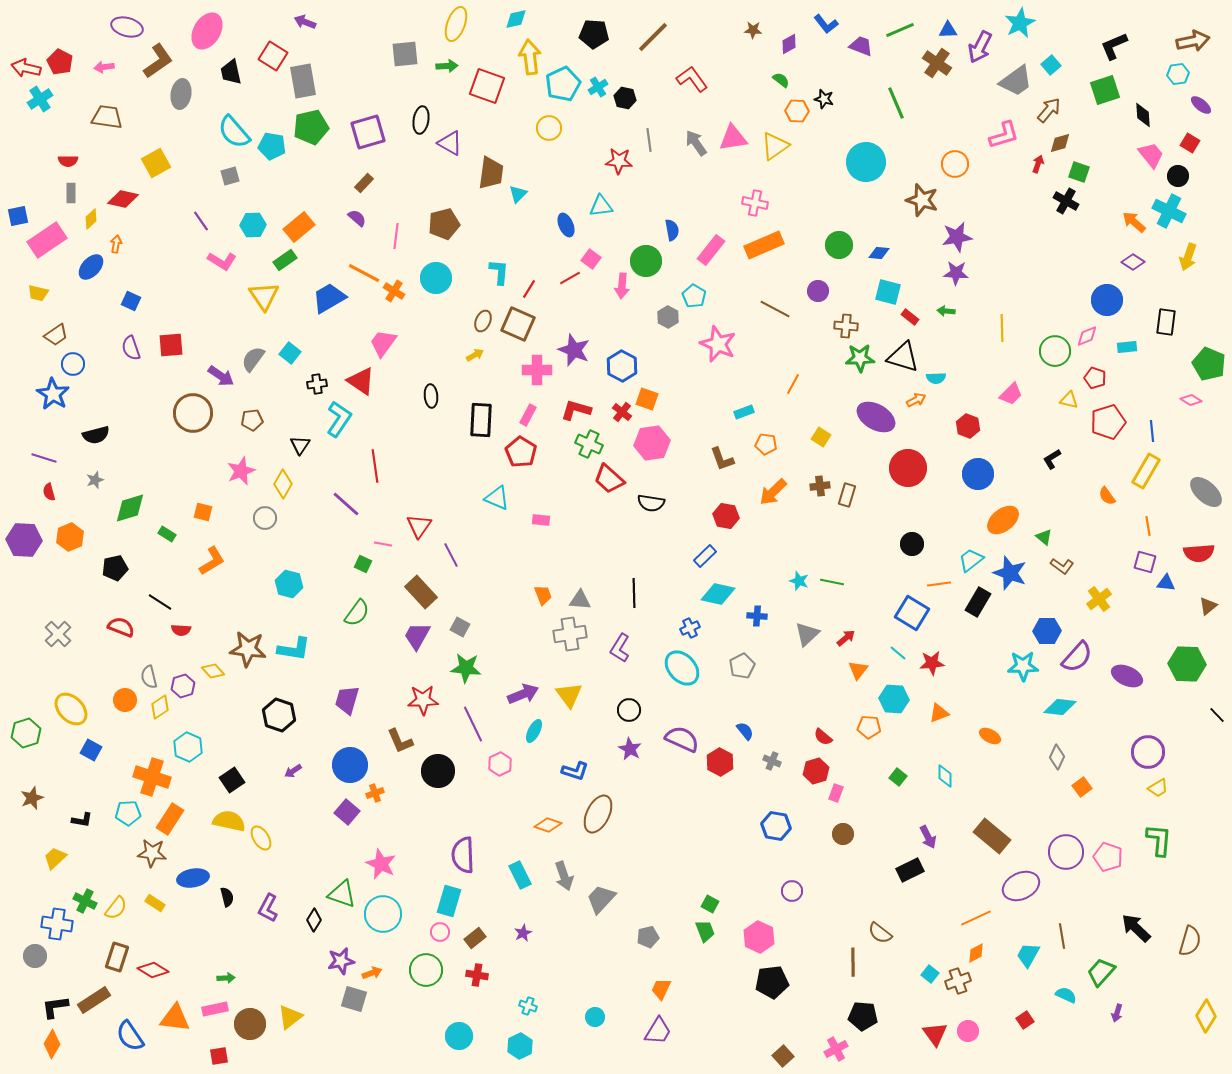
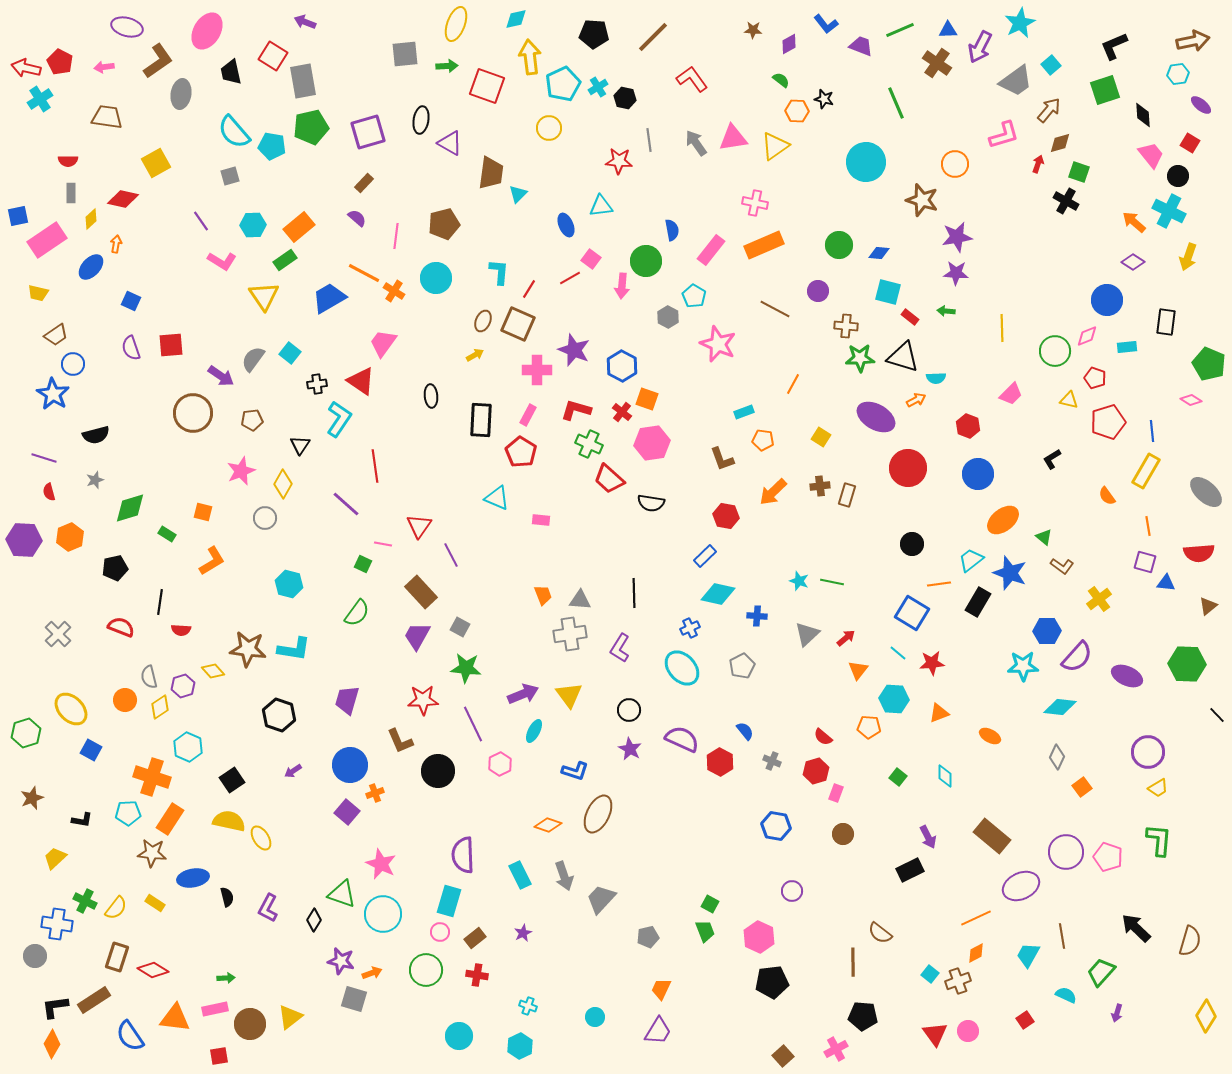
orange pentagon at (766, 444): moved 3 px left, 4 px up
black line at (160, 602): rotated 65 degrees clockwise
purple star at (341, 961): rotated 24 degrees clockwise
